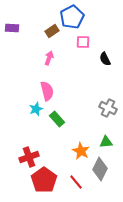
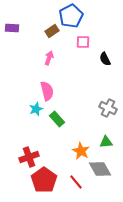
blue pentagon: moved 1 px left, 1 px up
gray diamond: rotated 55 degrees counterclockwise
